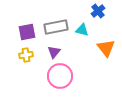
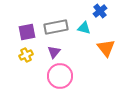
blue cross: moved 2 px right
cyan triangle: moved 2 px right, 2 px up
yellow cross: rotated 16 degrees counterclockwise
